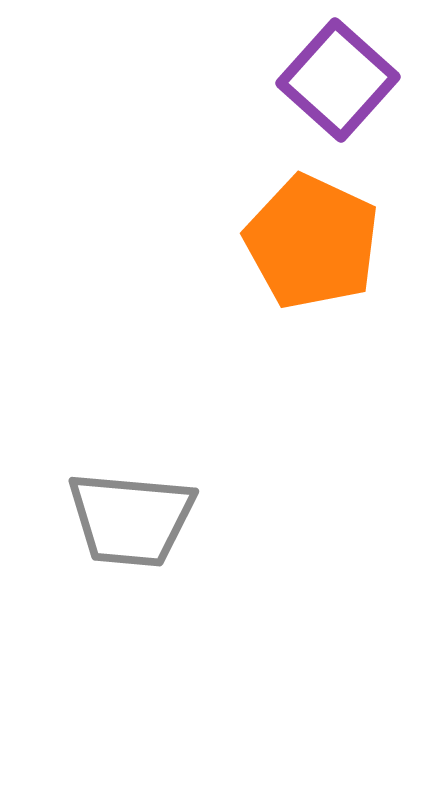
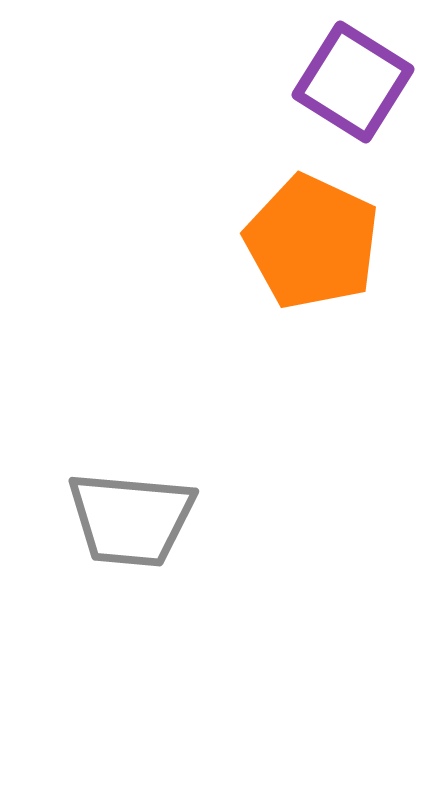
purple square: moved 15 px right, 2 px down; rotated 10 degrees counterclockwise
